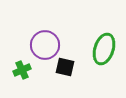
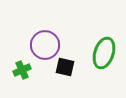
green ellipse: moved 4 px down
